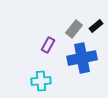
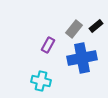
cyan cross: rotated 18 degrees clockwise
